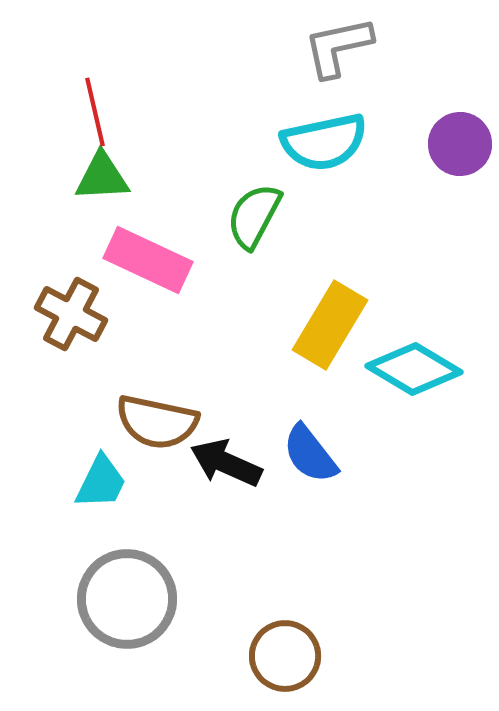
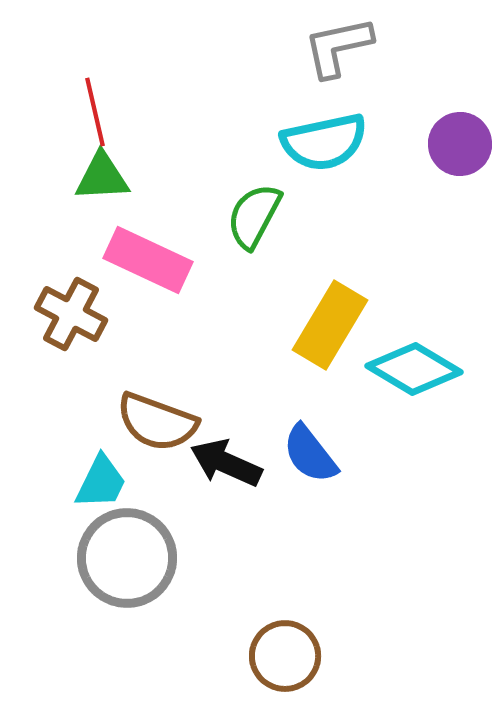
brown semicircle: rotated 8 degrees clockwise
gray circle: moved 41 px up
